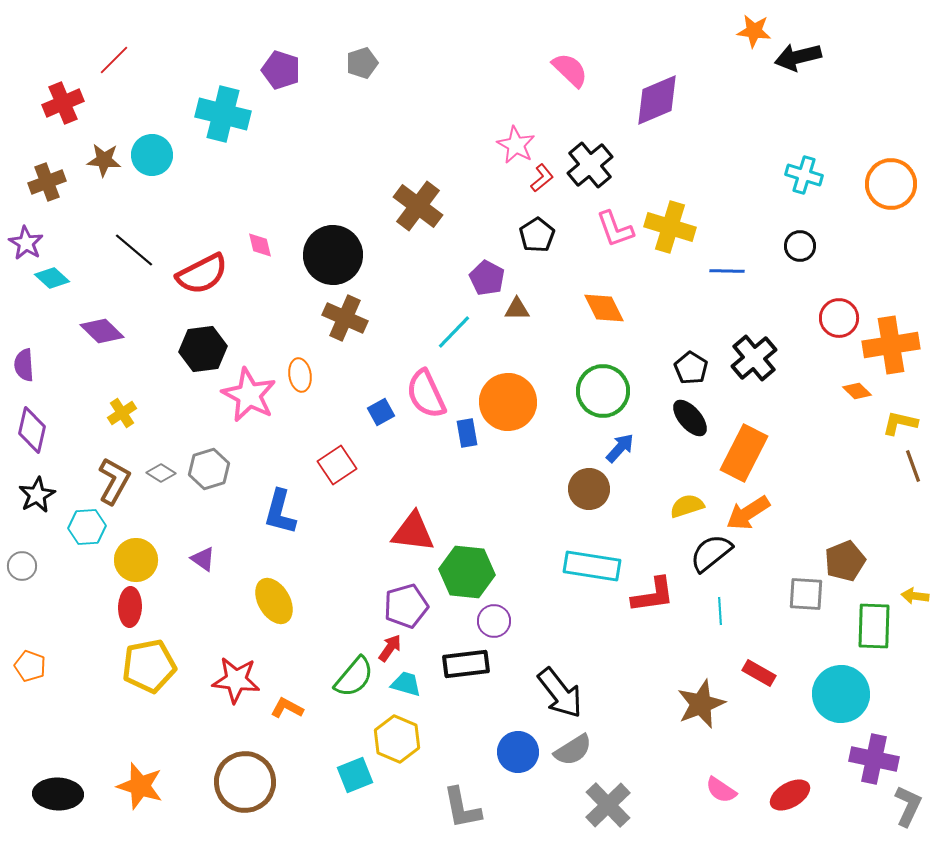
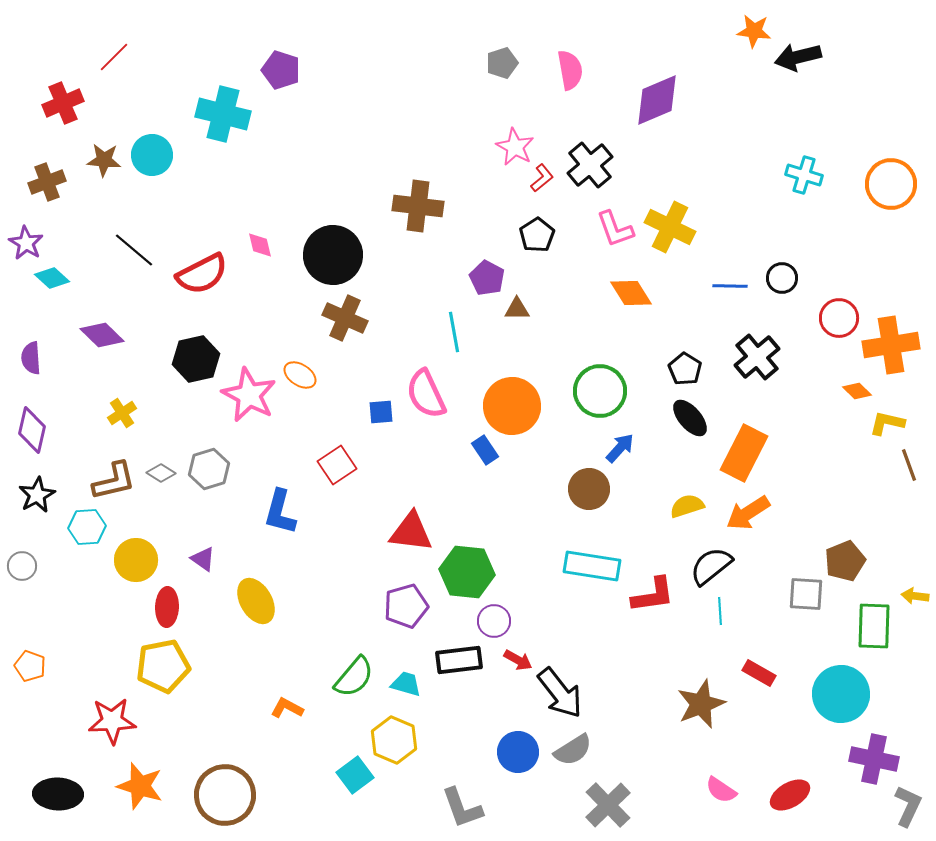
red line at (114, 60): moved 3 px up
gray pentagon at (362, 63): moved 140 px right
pink semicircle at (570, 70): rotated 36 degrees clockwise
pink star at (516, 145): moved 1 px left, 2 px down
brown cross at (418, 206): rotated 30 degrees counterclockwise
yellow cross at (670, 227): rotated 9 degrees clockwise
black circle at (800, 246): moved 18 px left, 32 px down
blue line at (727, 271): moved 3 px right, 15 px down
orange diamond at (604, 308): moved 27 px right, 15 px up; rotated 6 degrees counterclockwise
purple diamond at (102, 331): moved 4 px down
cyan line at (454, 332): rotated 54 degrees counterclockwise
black hexagon at (203, 349): moved 7 px left, 10 px down; rotated 6 degrees counterclockwise
black cross at (754, 358): moved 3 px right, 1 px up
purple semicircle at (24, 365): moved 7 px right, 7 px up
black pentagon at (691, 368): moved 6 px left, 1 px down
orange ellipse at (300, 375): rotated 48 degrees counterclockwise
green circle at (603, 391): moved 3 px left
orange circle at (508, 402): moved 4 px right, 4 px down
blue square at (381, 412): rotated 24 degrees clockwise
yellow L-shape at (900, 423): moved 13 px left
blue rectangle at (467, 433): moved 18 px right, 17 px down; rotated 24 degrees counterclockwise
brown line at (913, 466): moved 4 px left, 1 px up
brown L-shape at (114, 481): rotated 48 degrees clockwise
red triangle at (413, 532): moved 2 px left
black semicircle at (711, 553): moved 13 px down
yellow ellipse at (274, 601): moved 18 px left
red ellipse at (130, 607): moved 37 px right
red arrow at (390, 648): moved 128 px right, 12 px down; rotated 84 degrees clockwise
black rectangle at (466, 664): moved 7 px left, 4 px up
yellow pentagon at (149, 666): moved 14 px right
red star at (236, 680): moved 124 px left, 41 px down; rotated 9 degrees counterclockwise
yellow hexagon at (397, 739): moved 3 px left, 1 px down
cyan square at (355, 775): rotated 15 degrees counterclockwise
brown circle at (245, 782): moved 20 px left, 13 px down
gray L-shape at (462, 808): rotated 9 degrees counterclockwise
